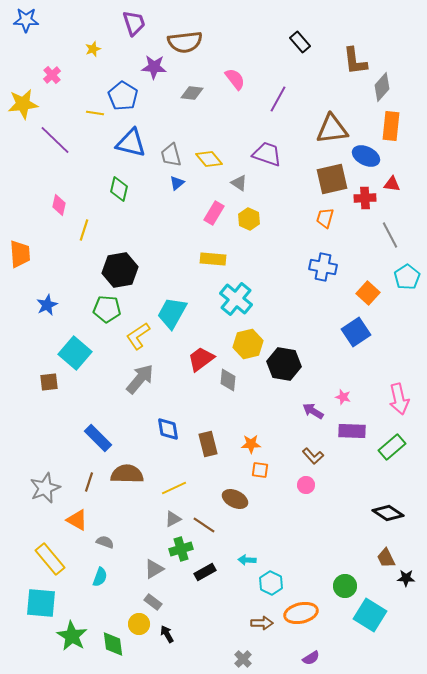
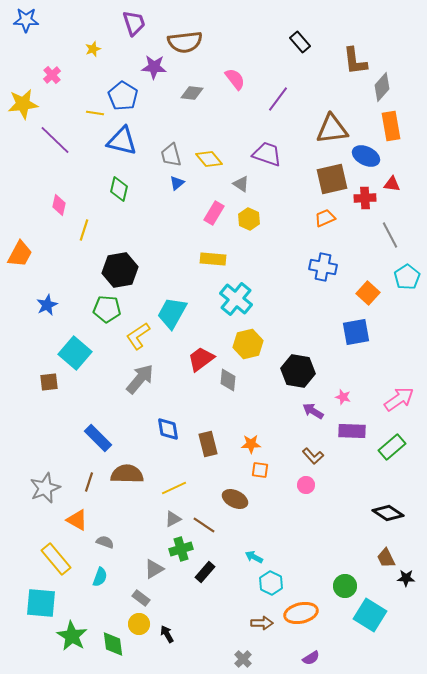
purple line at (278, 99): rotated 8 degrees clockwise
orange rectangle at (391, 126): rotated 16 degrees counterclockwise
blue triangle at (131, 143): moved 9 px left, 2 px up
gray triangle at (239, 183): moved 2 px right, 1 px down
orange trapezoid at (325, 218): rotated 50 degrees clockwise
orange trapezoid at (20, 254): rotated 32 degrees clockwise
blue square at (356, 332): rotated 24 degrees clockwise
black hexagon at (284, 364): moved 14 px right, 7 px down
pink arrow at (399, 399): rotated 112 degrees counterclockwise
yellow rectangle at (50, 559): moved 6 px right
cyan arrow at (247, 560): moved 7 px right, 3 px up; rotated 24 degrees clockwise
black rectangle at (205, 572): rotated 20 degrees counterclockwise
gray rectangle at (153, 602): moved 12 px left, 4 px up
